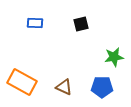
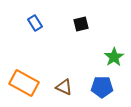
blue rectangle: rotated 56 degrees clockwise
green star: rotated 24 degrees counterclockwise
orange rectangle: moved 2 px right, 1 px down
